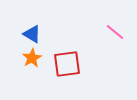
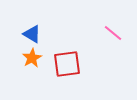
pink line: moved 2 px left, 1 px down
